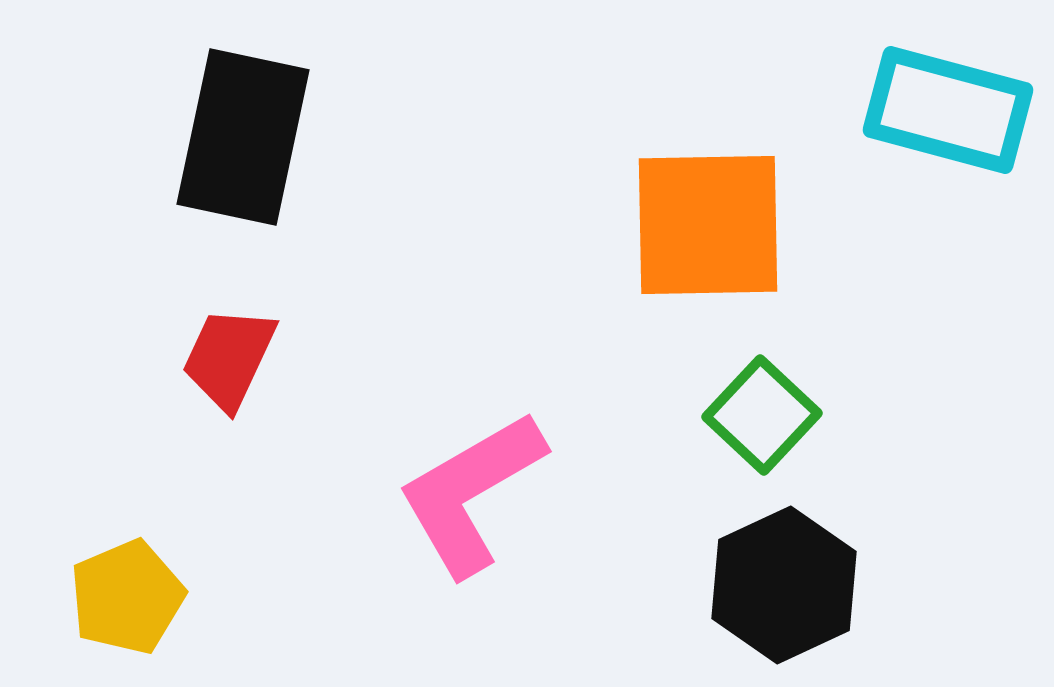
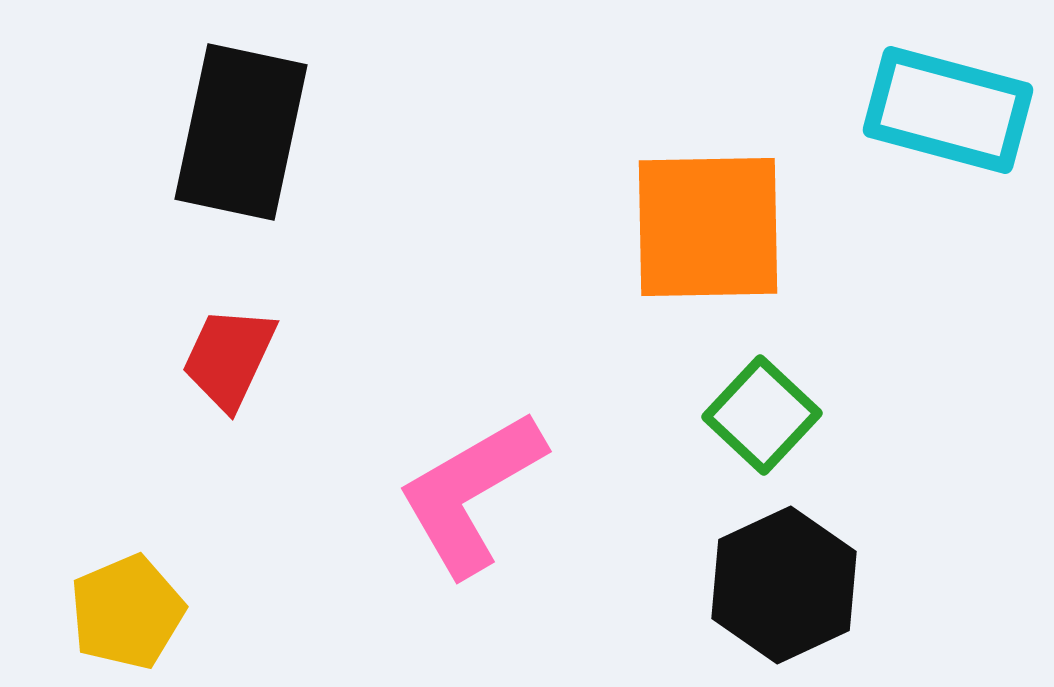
black rectangle: moved 2 px left, 5 px up
orange square: moved 2 px down
yellow pentagon: moved 15 px down
